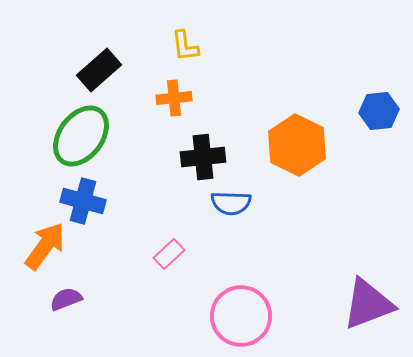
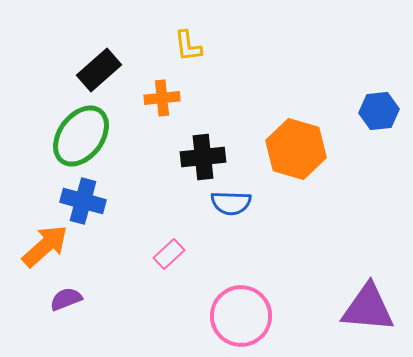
yellow L-shape: moved 3 px right
orange cross: moved 12 px left
orange hexagon: moved 1 px left, 4 px down; rotated 10 degrees counterclockwise
orange arrow: rotated 12 degrees clockwise
purple triangle: moved 4 px down; rotated 26 degrees clockwise
